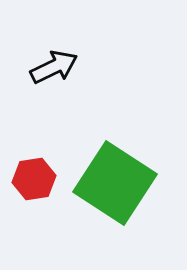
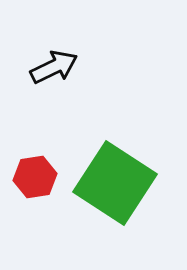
red hexagon: moved 1 px right, 2 px up
